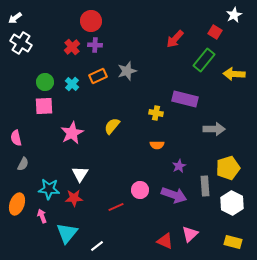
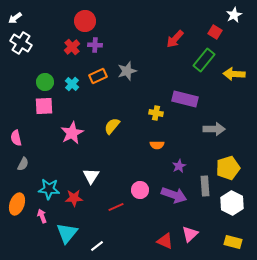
red circle: moved 6 px left
white triangle: moved 11 px right, 2 px down
